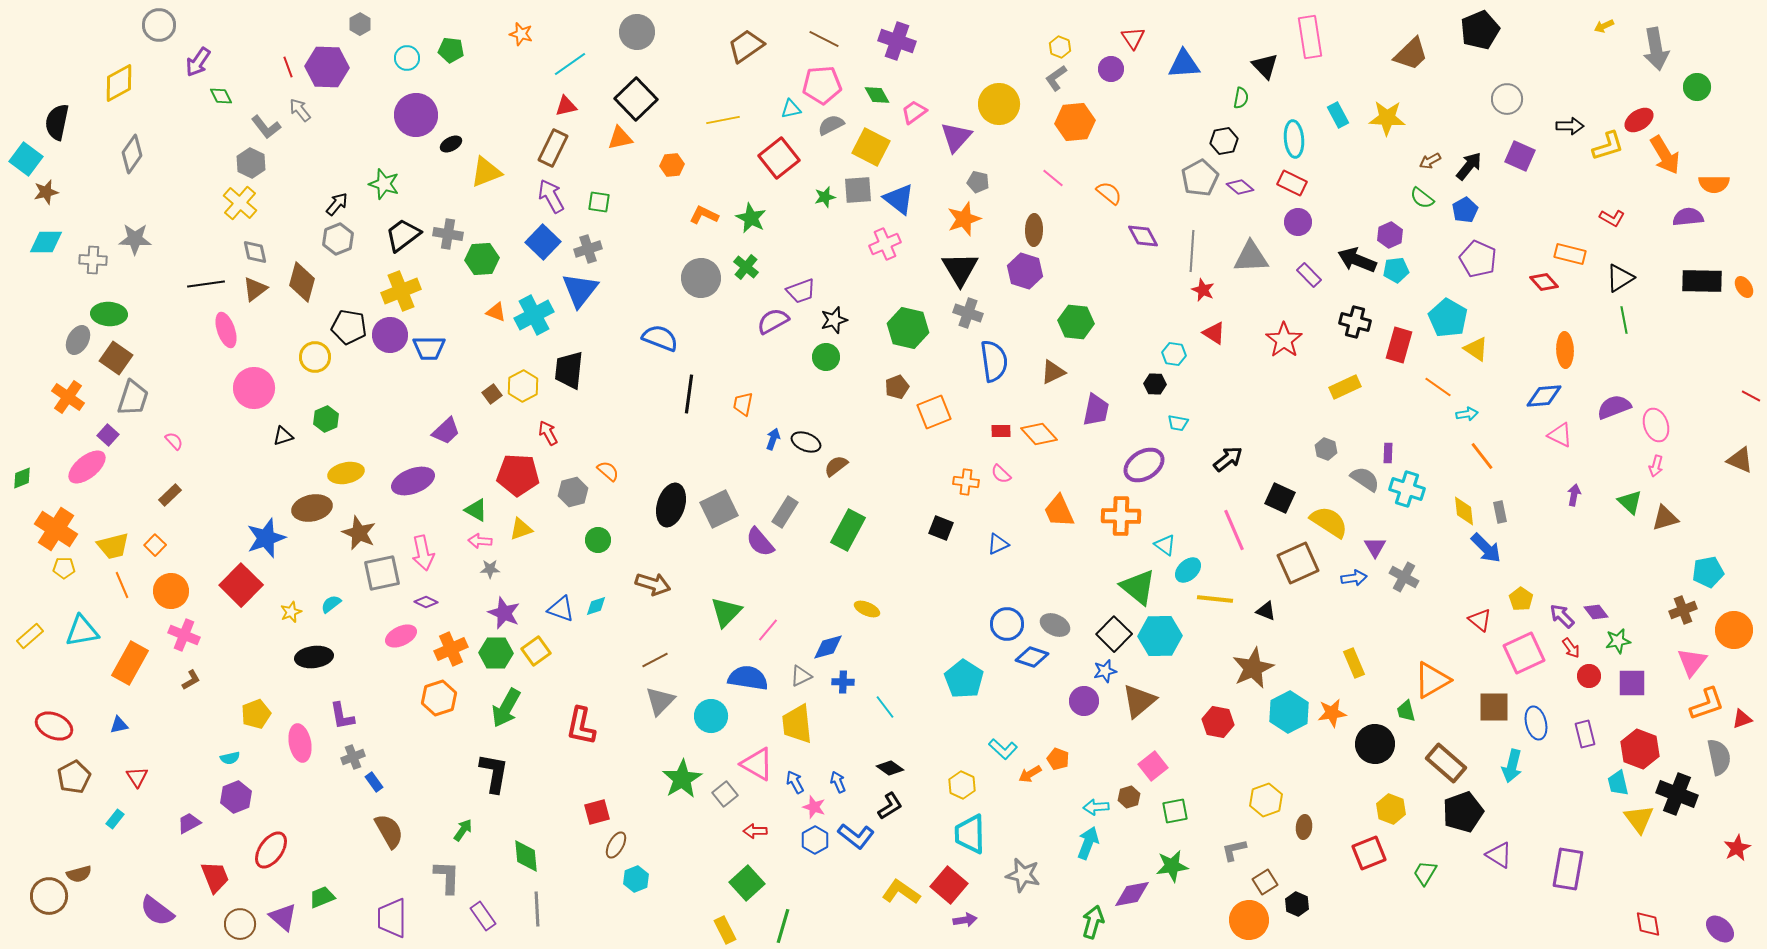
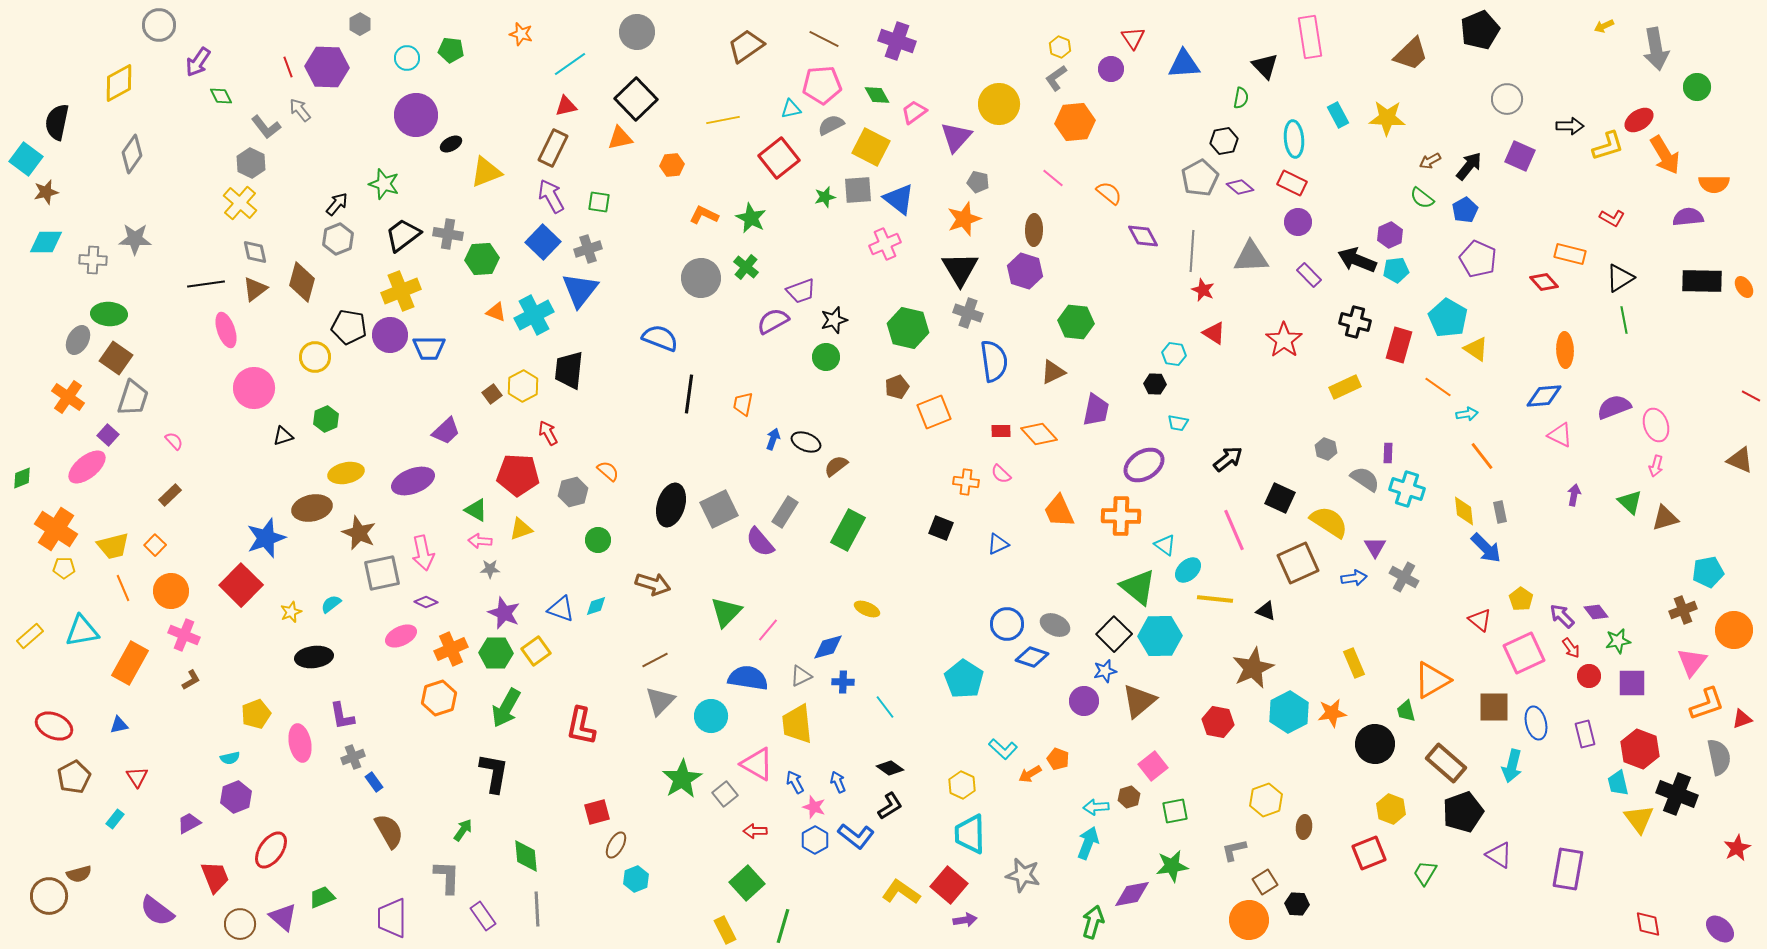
orange line at (122, 585): moved 1 px right, 3 px down
black hexagon at (1297, 904): rotated 20 degrees counterclockwise
